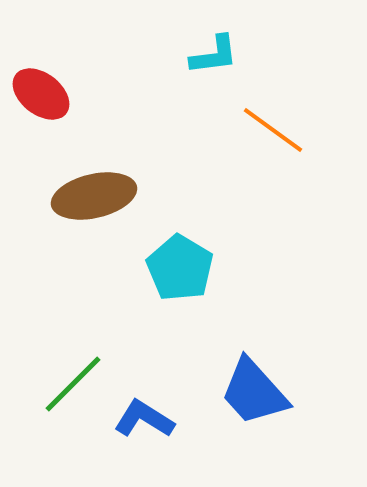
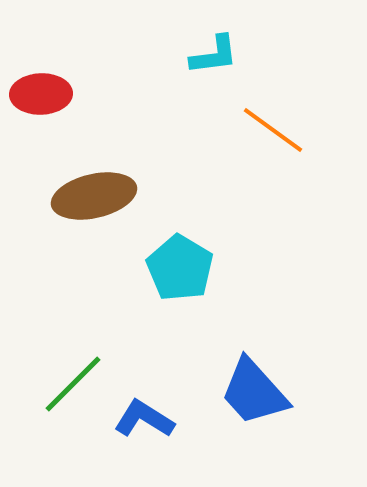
red ellipse: rotated 40 degrees counterclockwise
